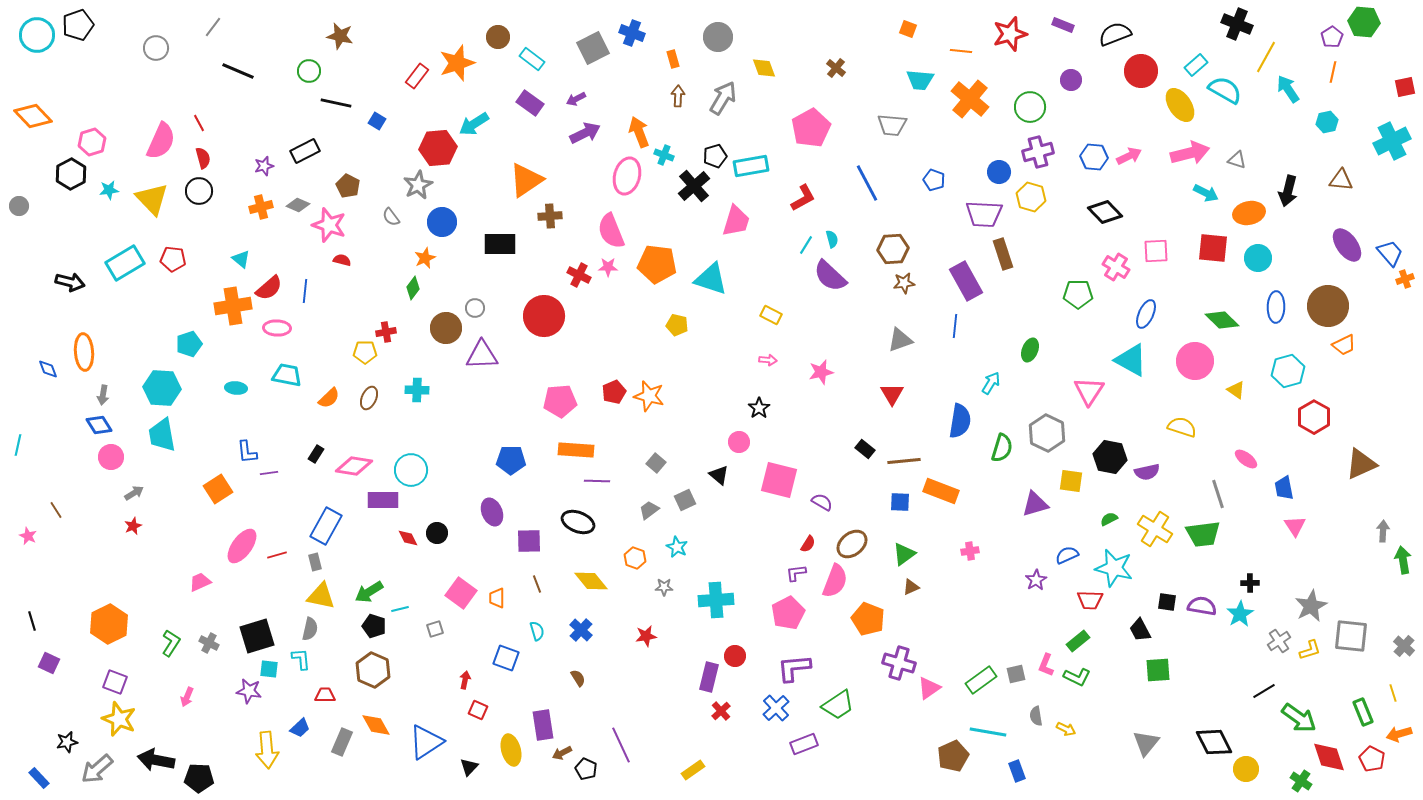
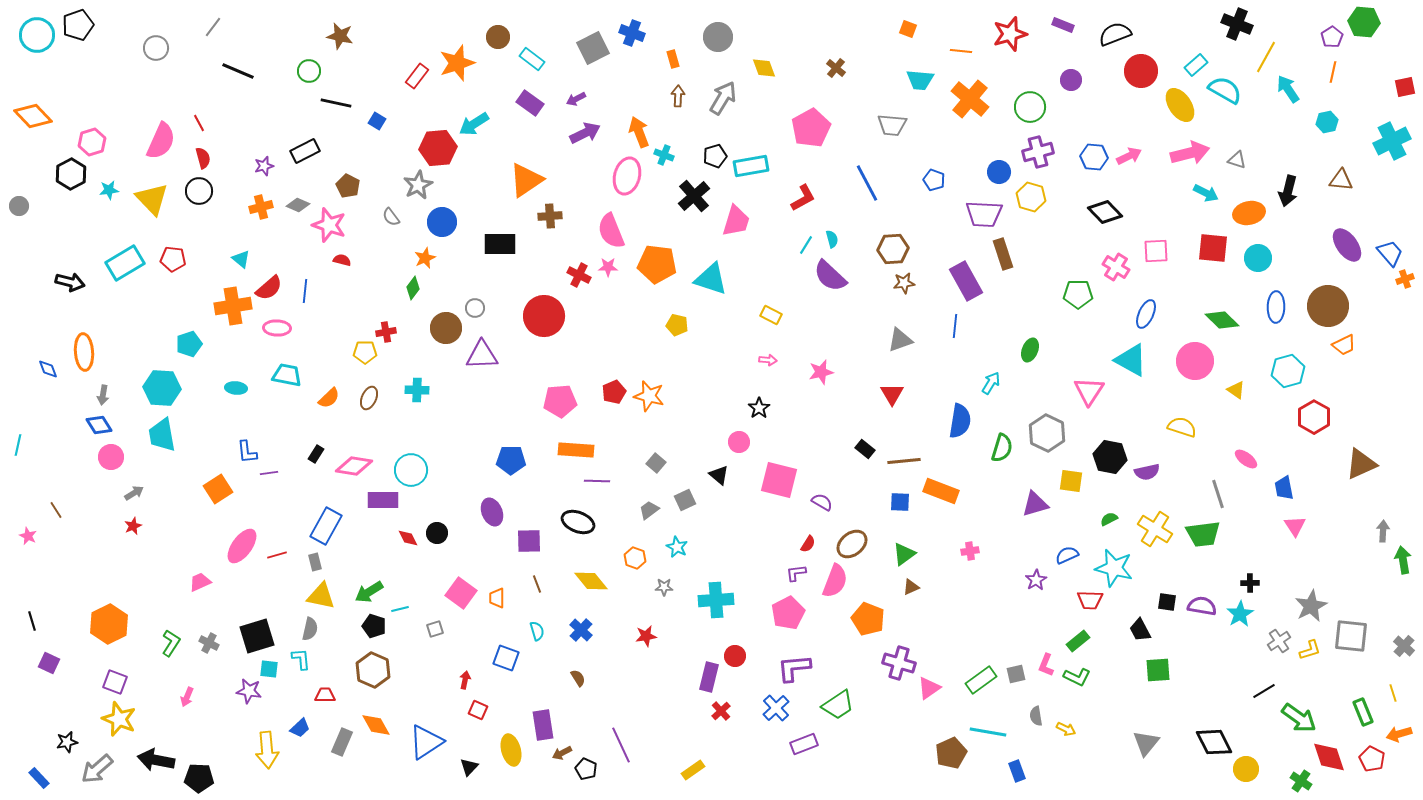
black cross at (694, 186): moved 10 px down
brown pentagon at (953, 756): moved 2 px left, 3 px up
